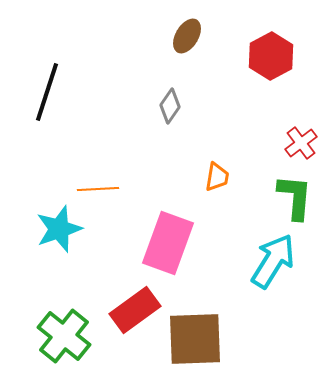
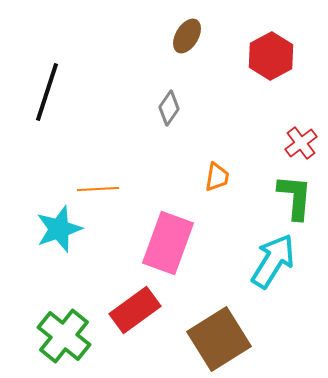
gray diamond: moved 1 px left, 2 px down
brown square: moved 24 px right; rotated 30 degrees counterclockwise
